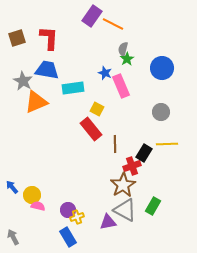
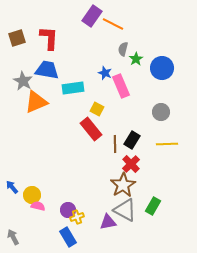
green star: moved 9 px right
black rectangle: moved 12 px left, 13 px up
red cross: moved 1 px left, 2 px up; rotated 24 degrees counterclockwise
